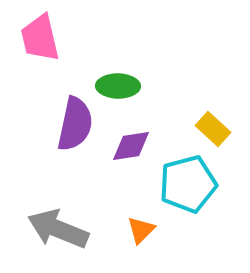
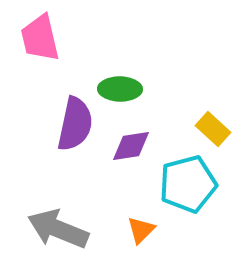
green ellipse: moved 2 px right, 3 px down
